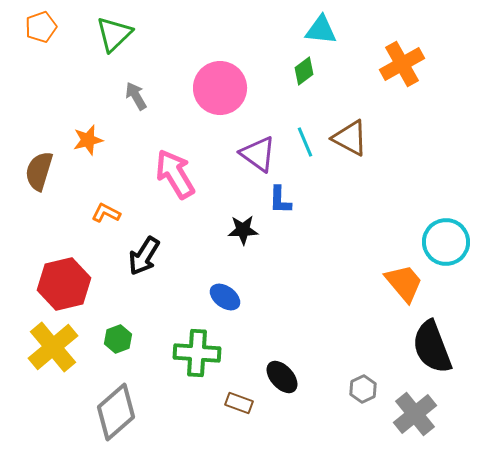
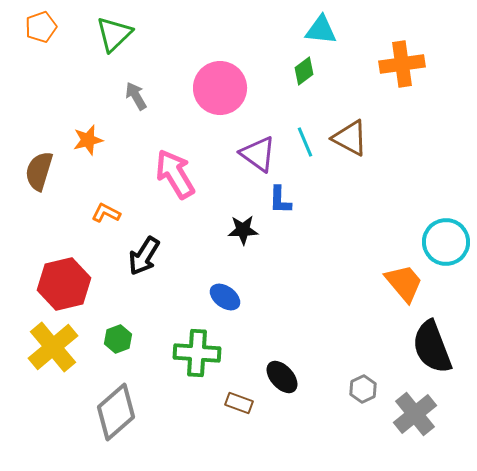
orange cross: rotated 21 degrees clockwise
